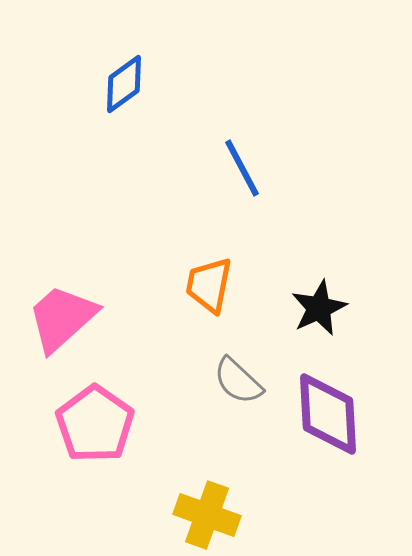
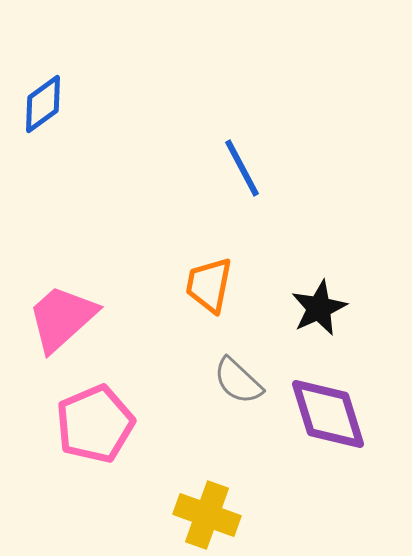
blue diamond: moved 81 px left, 20 px down
purple diamond: rotated 14 degrees counterclockwise
pink pentagon: rotated 14 degrees clockwise
